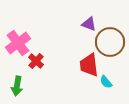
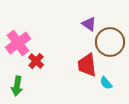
purple triangle: rotated 14 degrees clockwise
red trapezoid: moved 2 px left
cyan semicircle: moved 1 px down
